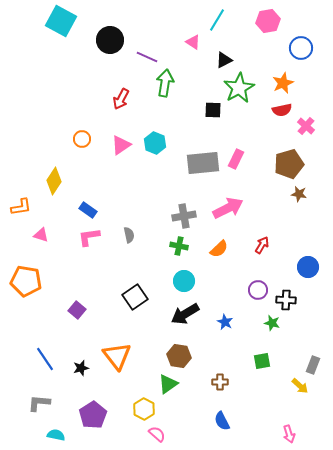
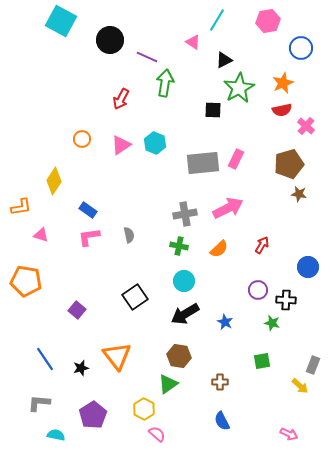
gray cross at (184, 216): moved 1 px right, 2 px up
pink arrow at (289, 434): rotated 48 degrees counterclockwise
